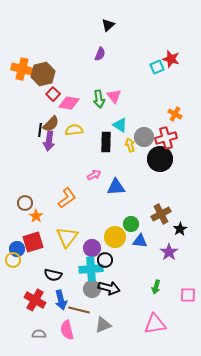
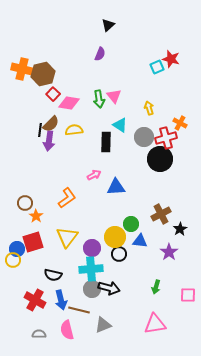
orange cross at (175, 114): moved 5 px right, 9 px down
yellow arrow at (130, 145): moved 19 px right, 37 px up
black circle at (105, 260): moved 14 px right, 6 px up
